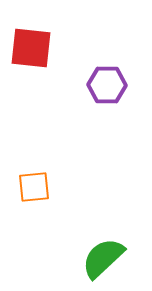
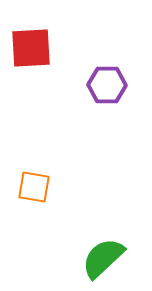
red square: rotated 9 degrees counterclockwise
orange square: rotated 16 degrees clockwise
